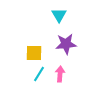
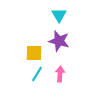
purple star: moved 7 px left, 3 px up; rotated 20 degrees clockwise
cyan line: moved 2 px left
